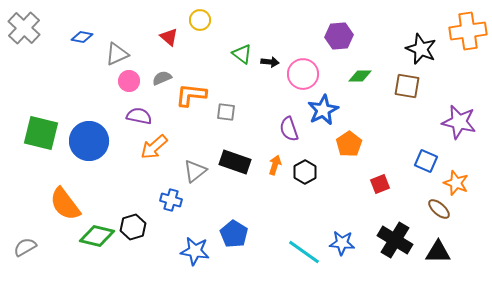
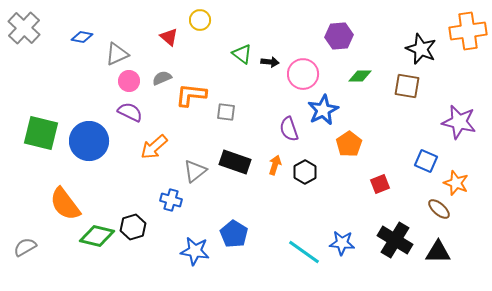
purple semicircle at (139, 116): moved 9 px left, 4 px up; rotated 15 degrees clockwise
